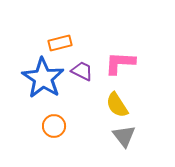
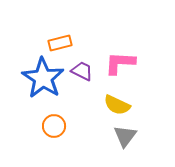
yellow semicircle: rotated 32 degrees counterclockwise
gray triangle: moved 1 px right; rotated 15 degrees clockwise
